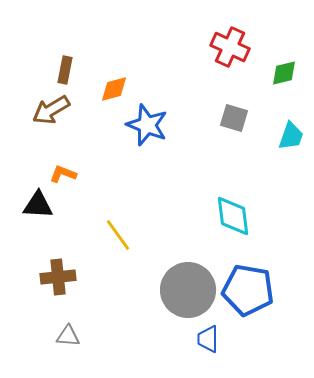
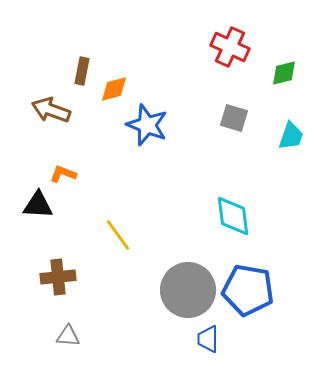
brown rectangle: moved 17 px right, 1 px down
brown arrow: rotated 51 degrees clockwise
